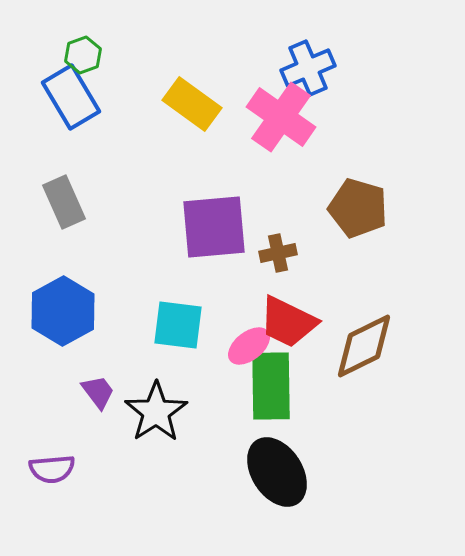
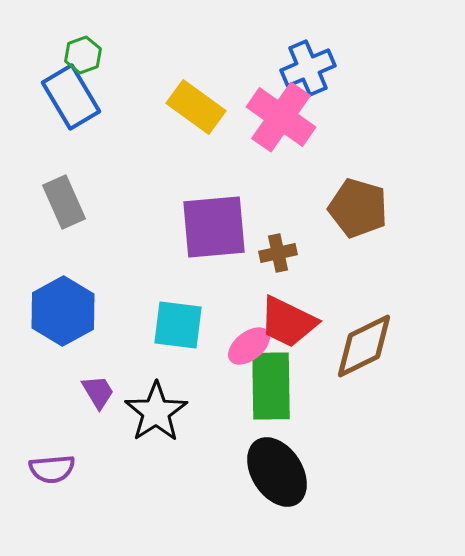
yellow rectangle: moved 4 px right, 3 px down
purple trapezoid: rotated 6 degrees clockwise
